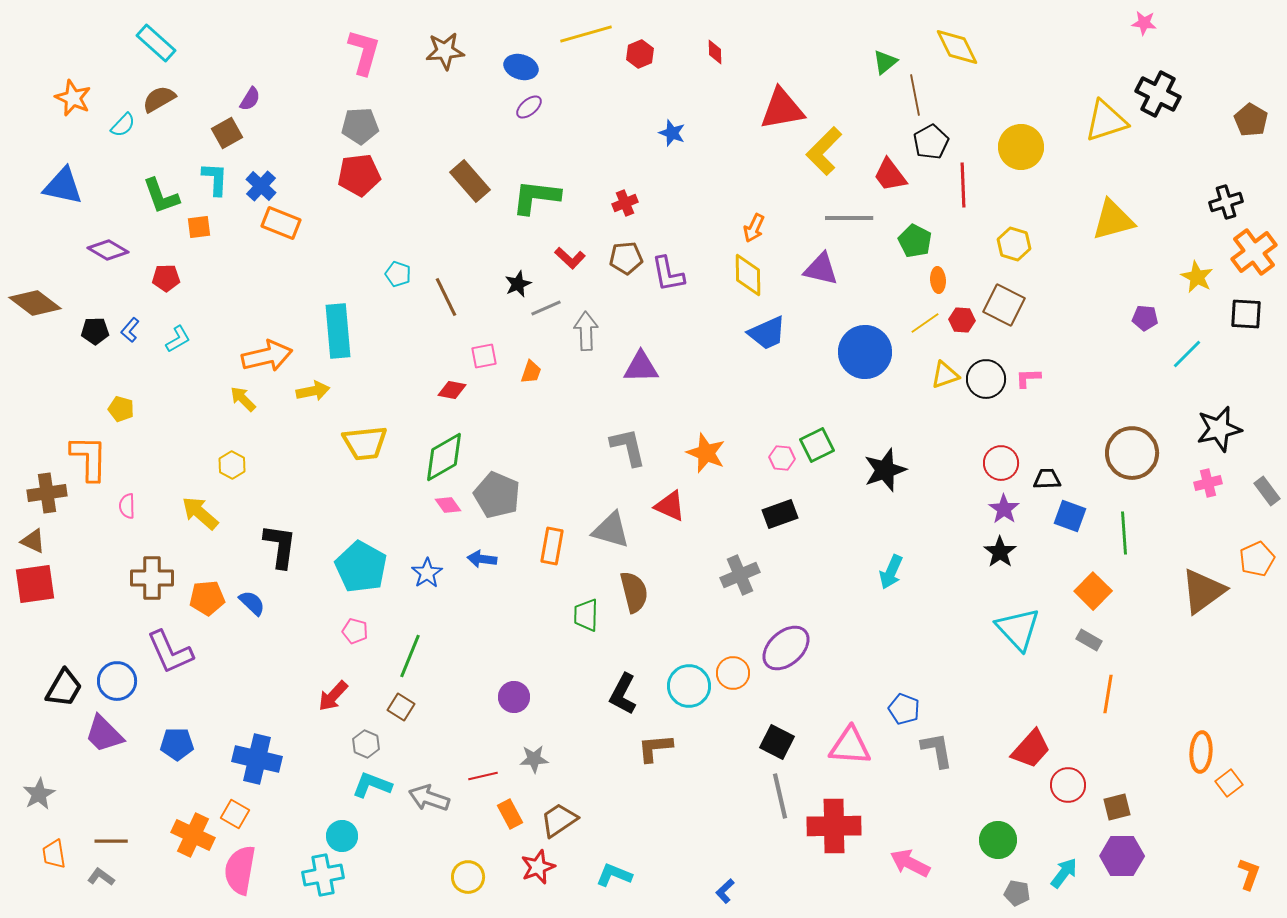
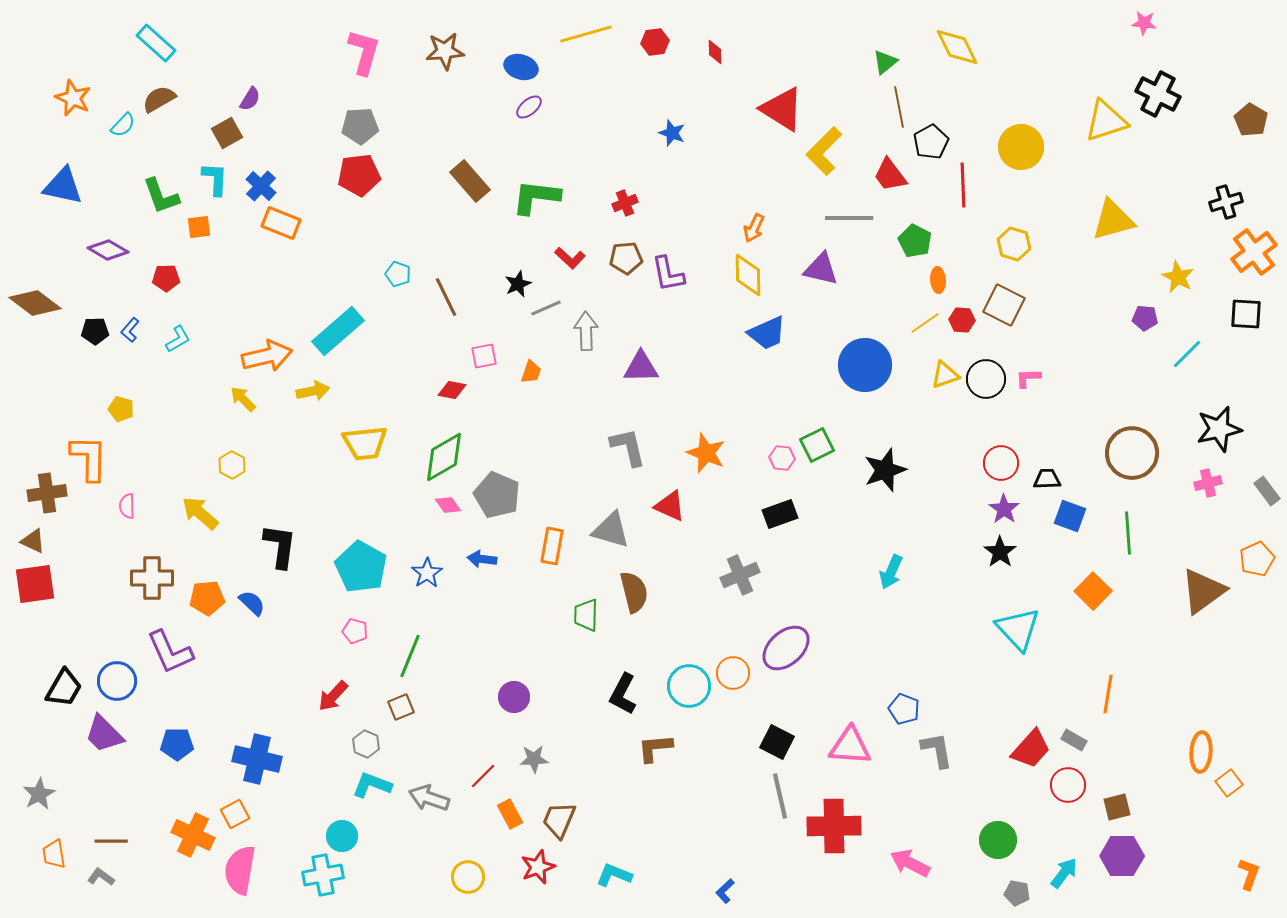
red hexagon at (640, 54): moved 15 px right, 12 px up; rotated 16 degrees clockwise
brown line at (915, 95): moved 16 px left, 12 px down
red triangle at (782, 109): rotated 42 degrees clockwise
yellow star at (1197, 277): moved 19 px left
cyan rectangle at (338, 331): rotated 54 degrees clockwise
blue circle at (865, 352): moved 13 px down
green line at (1124, 533): moved 4 px right
gray rectangle at (1089, 640): moved 15 px left, 100 px down
brown square at (401, 707): rotated 36 degrees clockwise
red line at (483, 776): rotated 32 degrees counterclockwise
orange square at (235, 814): rotated 32 degrees clockwise
brown trapezoid at (559, 820): rotated 33 degrees counterclockwise
